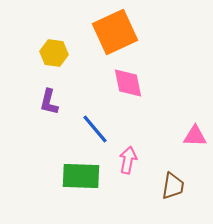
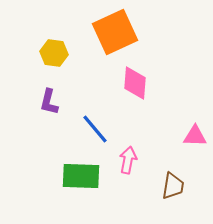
pink diamond: moved 7 px right; rotated 16 degrees clockwise
